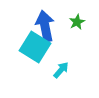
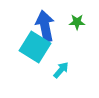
green star: rotated 28 degrees clockwise
